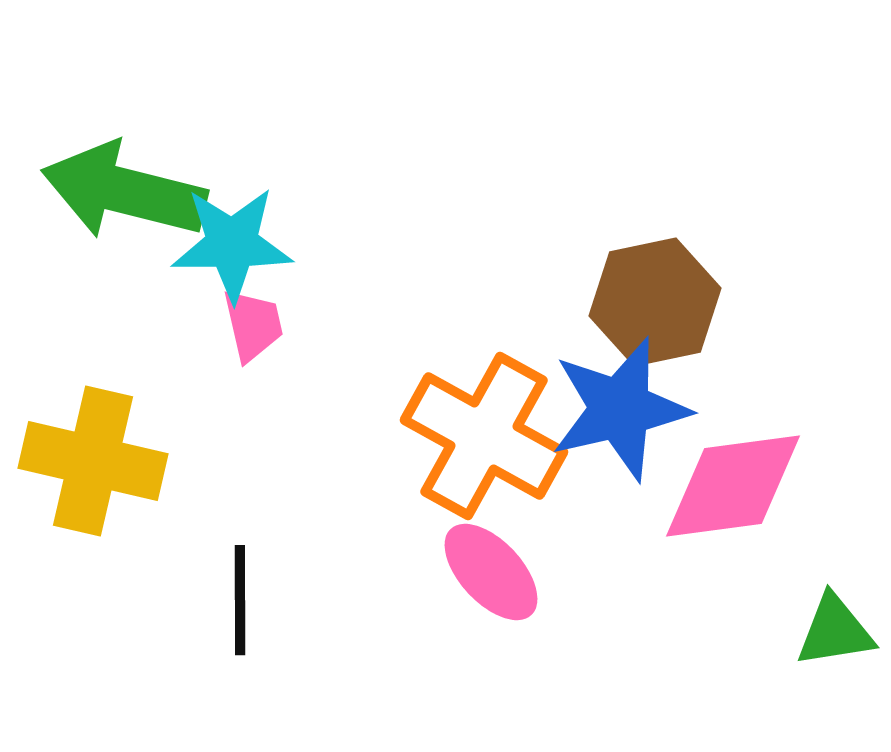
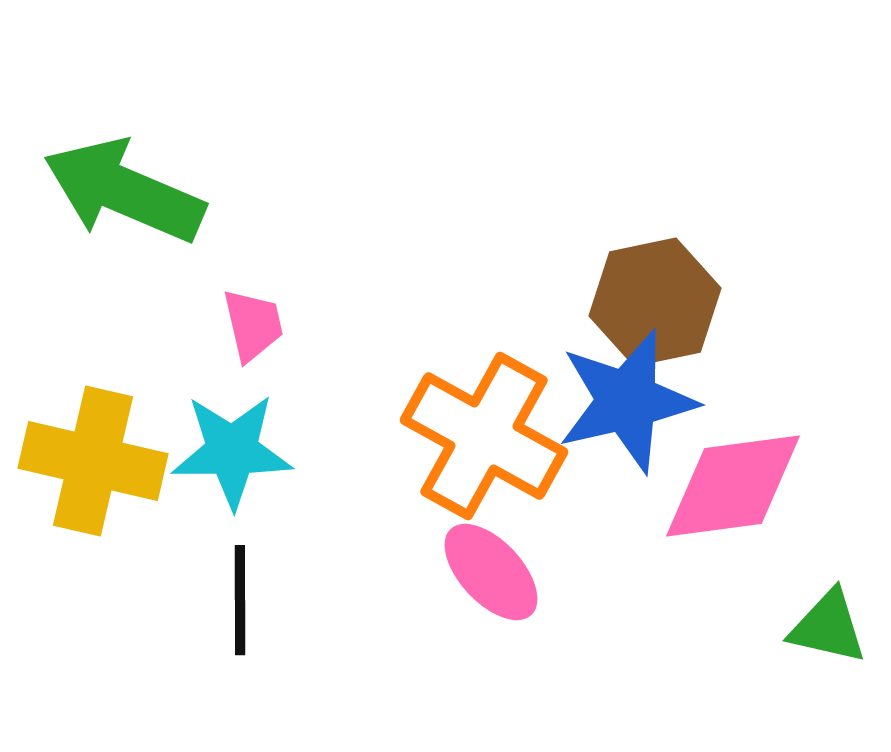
green arrow: rotated 9 degrees clockwise
cyan star: moved 207 px down
blue star: moved 7 px right, 8 px up
green triangle: moved 7 px left, 4 px up; rotated 22 degrees clockwise
